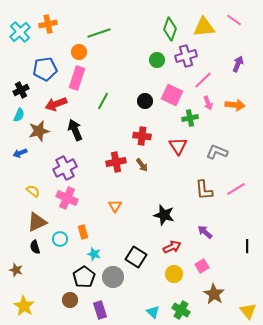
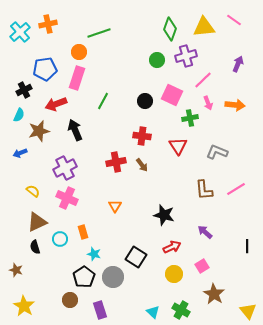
black cross at (21, 90): moved 3 px right
